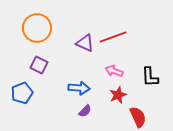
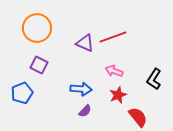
black L-shape: moved 4 px right, 2 px down; rotated 35 degrees clockwise
blue arrow: moved 2 px right, 1 px down
red semicircle: rotated 15 degrees counterclockwise
